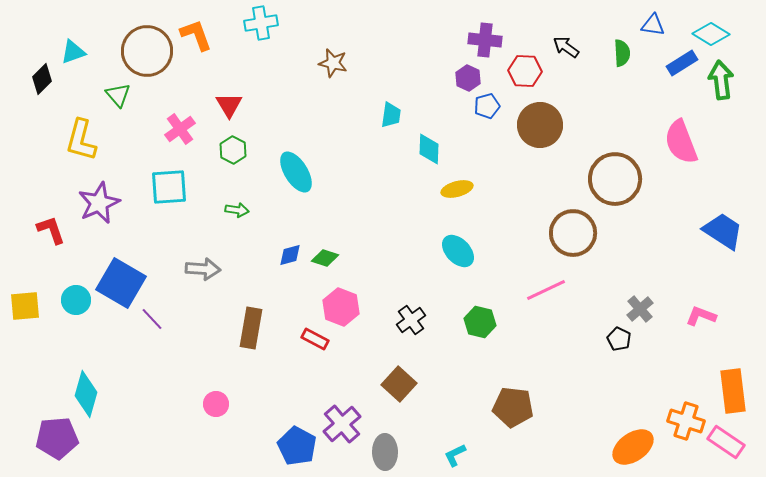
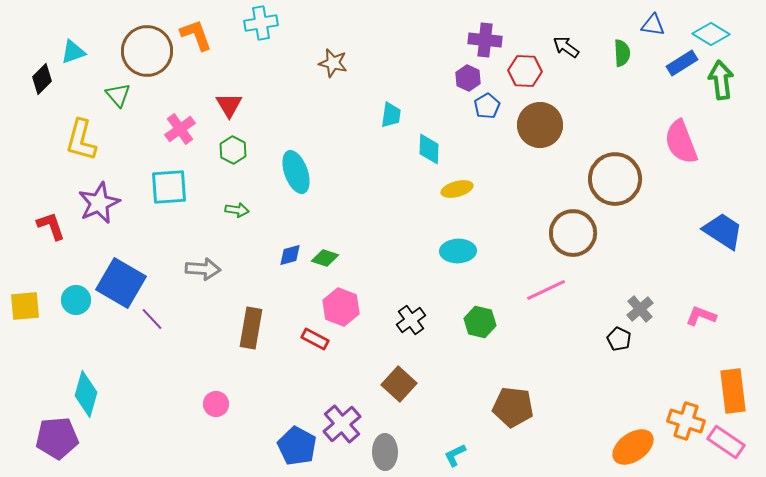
blue pentagon at (487, 106): rotated 15 degrees counterclockwise
cyan ellipse at (296, 172): rotated 12 degrees clockwise
red L-shape at (51, 230): moved 4 px up
cyan ellipse at (458, 251): rotated 48 degrees counterclockwise
